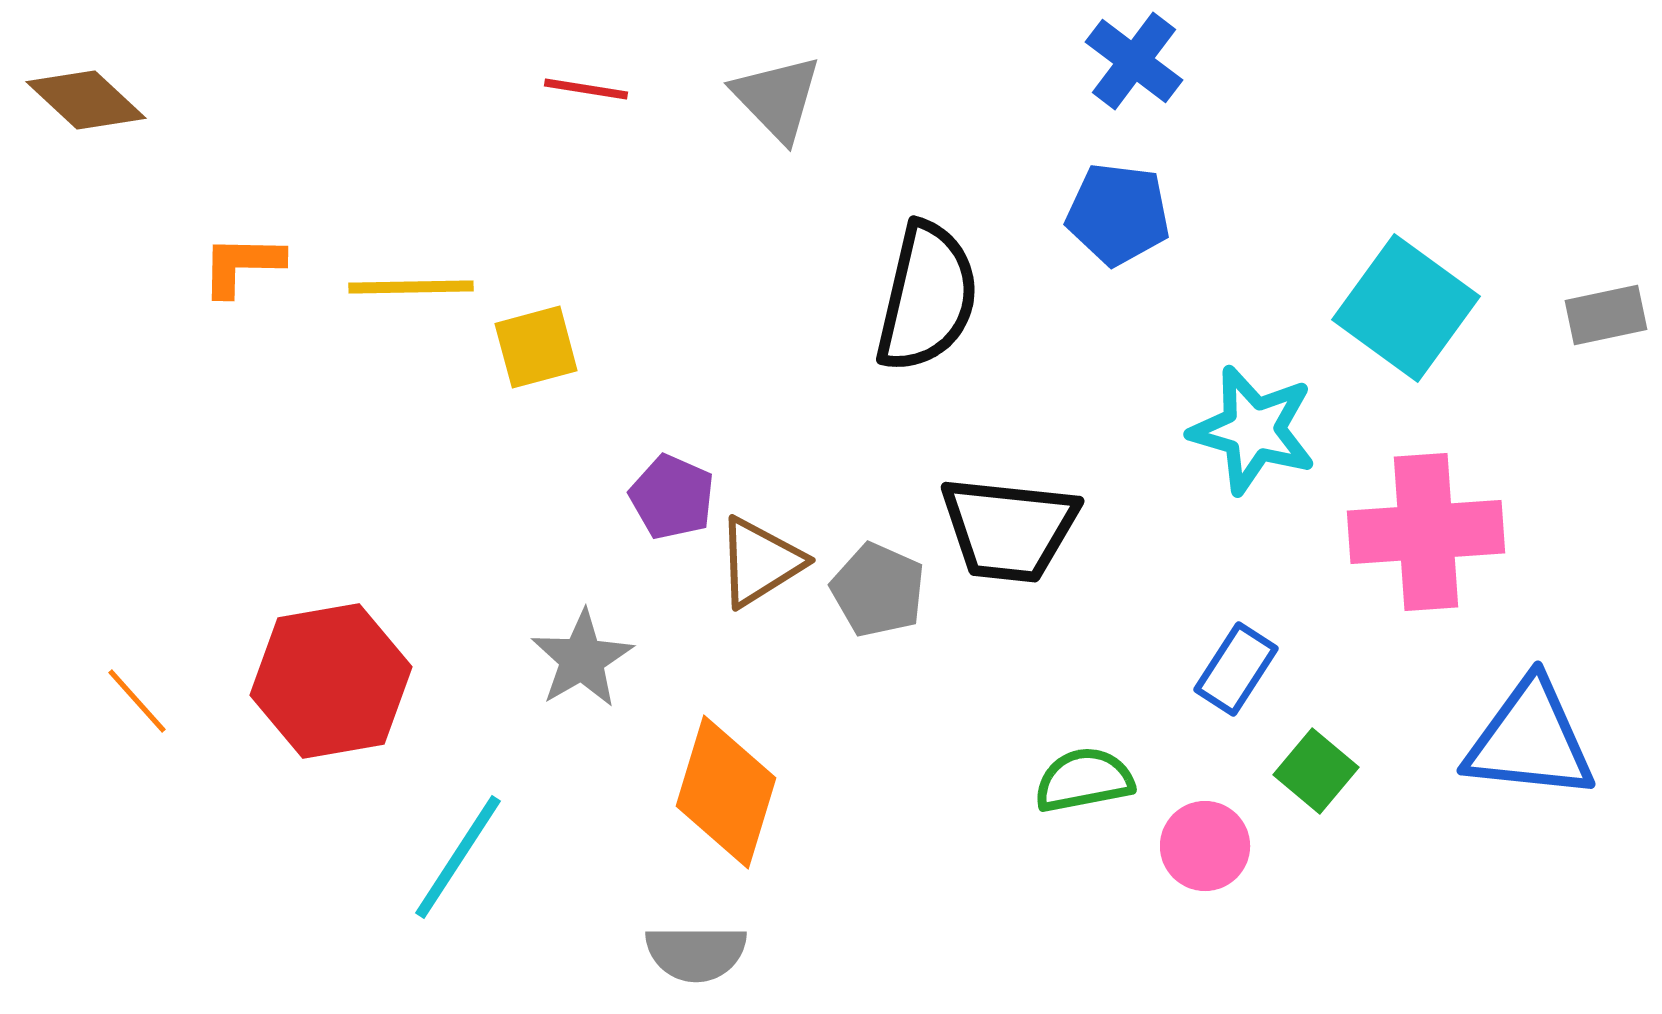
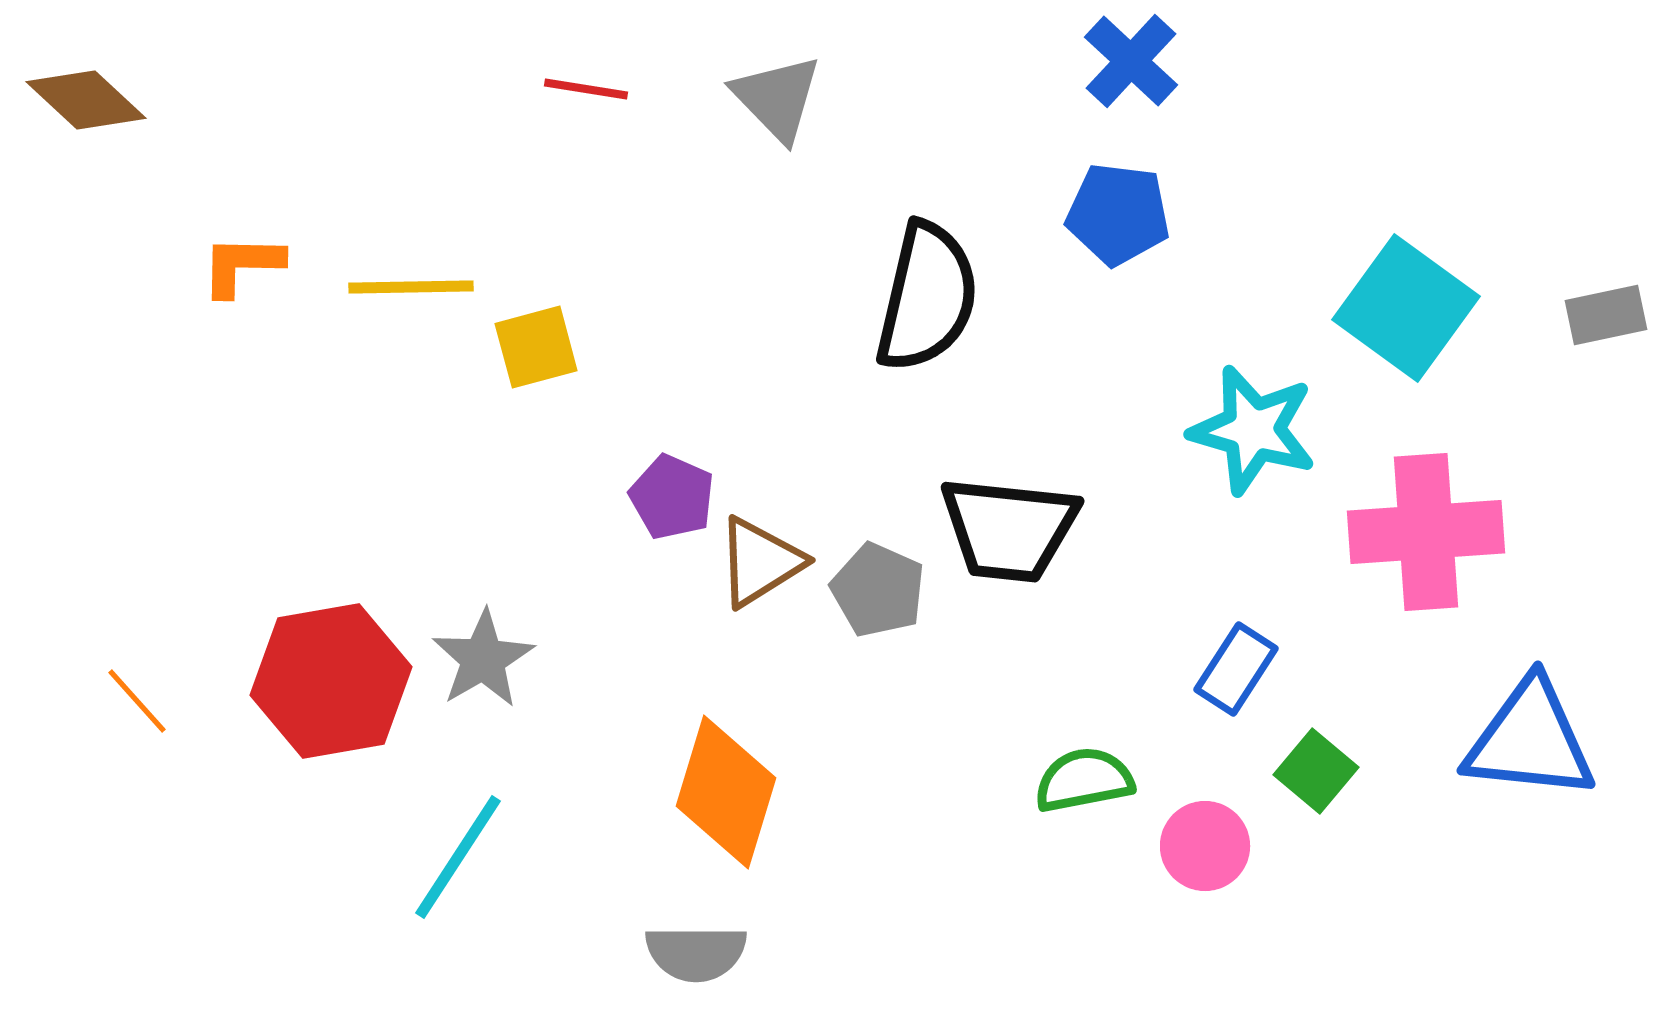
blue cross: moved 3 px left; rotated 6 degrees clockwise
gray star: moved 99 px left
